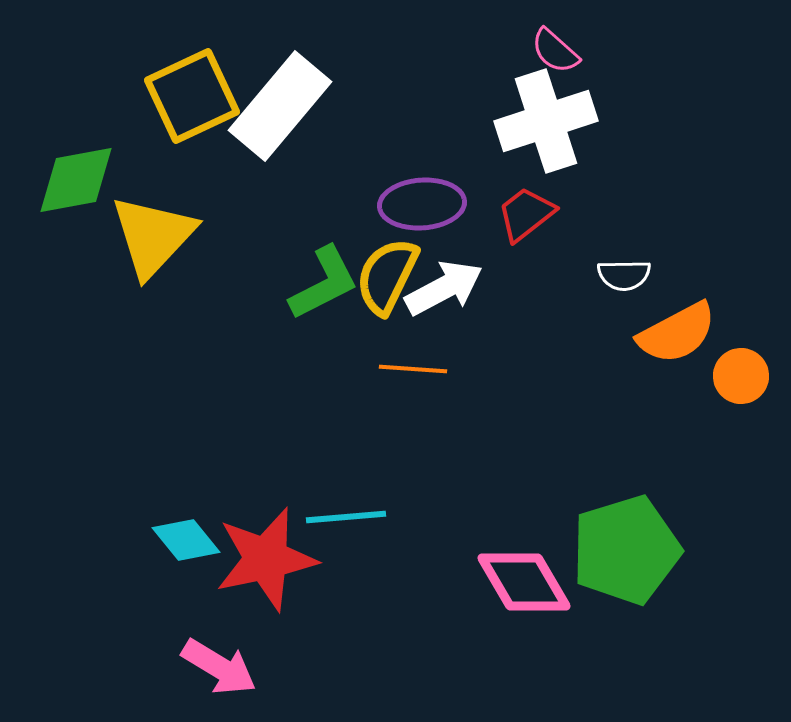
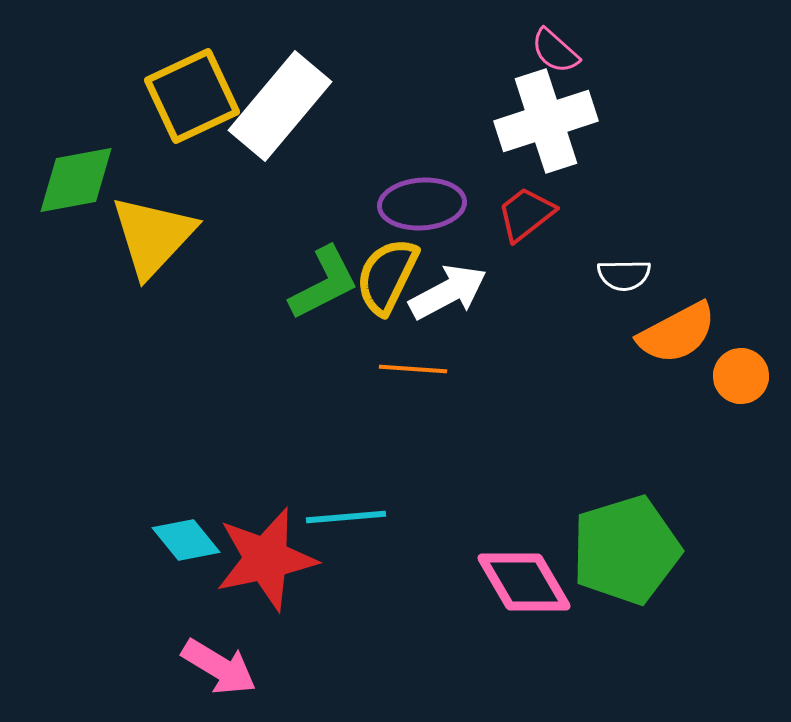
white arrow: moved 4 px right, 4 px down
